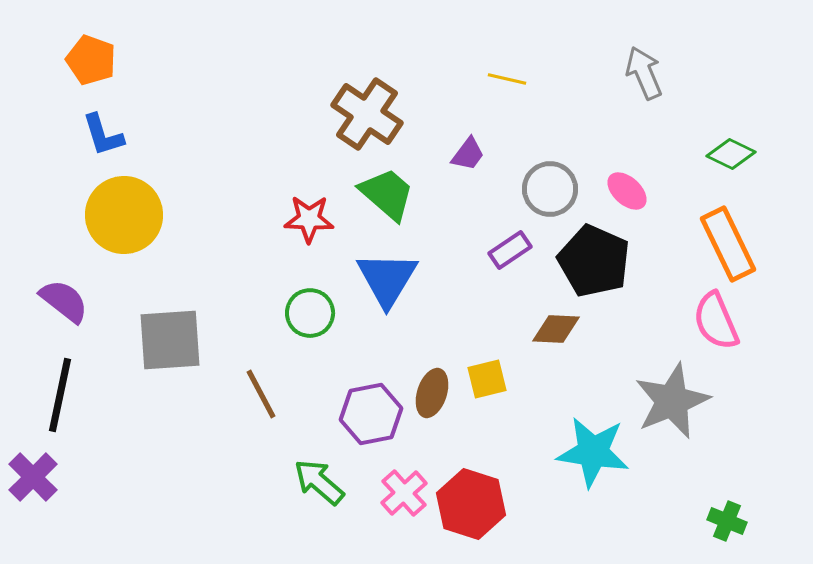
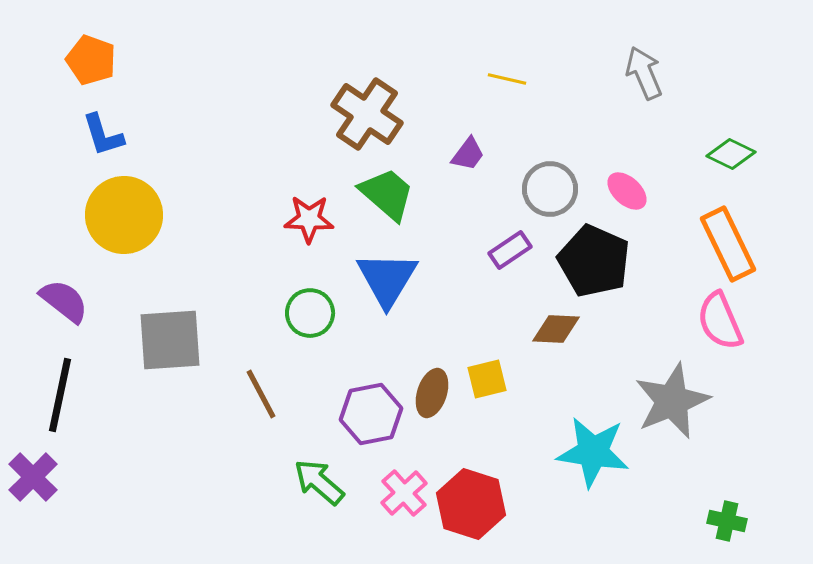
pink semicircle: moved 4 px right
green cross: rotated 9 degrees counterclockwise
